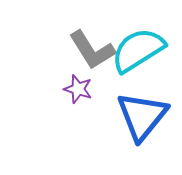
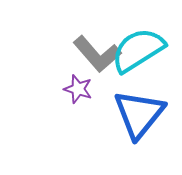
gray L-shape: moved 5 px right, 4 px down; rotated 9 degrees counterclockwise
blue triangle: moved 3 px left, 2 px up
